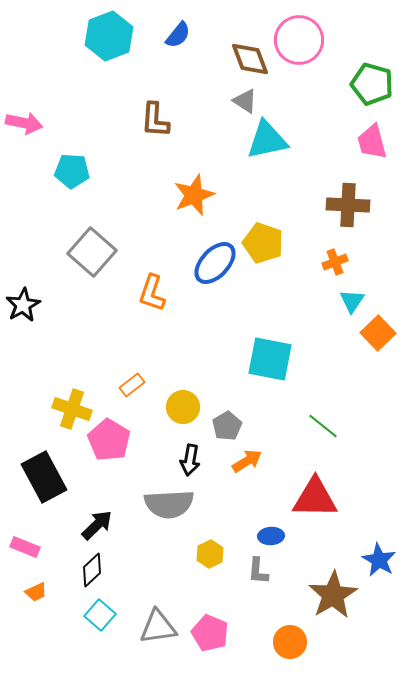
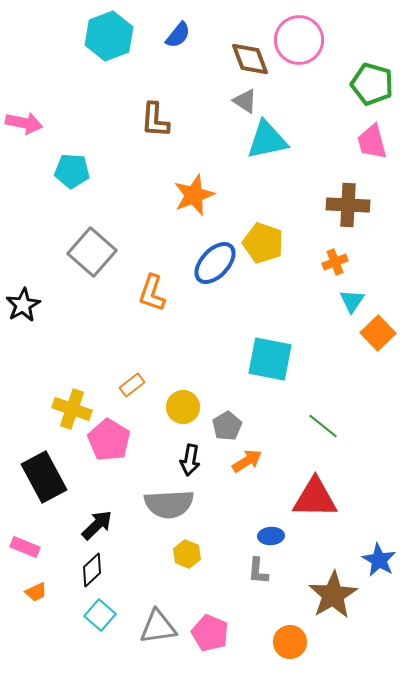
yellow hexagon at (210, 554): moved 23 px left; rotated 12 degrees counterclockwise
